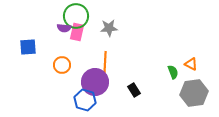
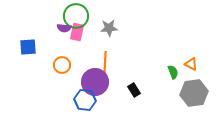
blue hexagon: rotated 10 degrees counterclockwise
